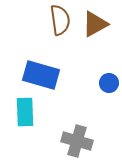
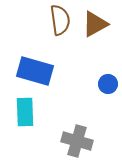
blue rectangle: moved 6 px left, 4 px up
blue circle: moved 1 px left, 1 px down
